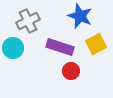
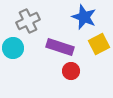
blue star: moved 4 px right, 1 px down
yellow square: moved 3 px right
